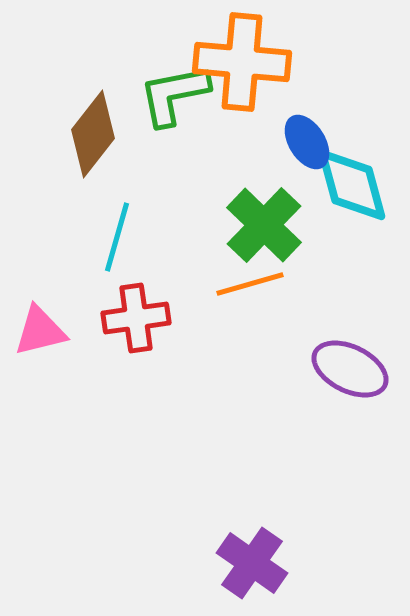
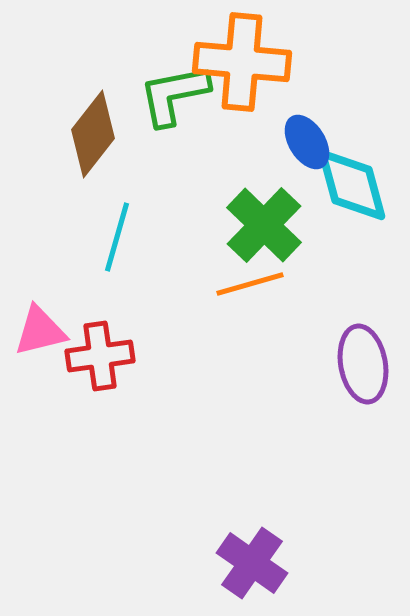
red cross: moved 36 px left, 38 px down
purple ellipse: moved 13 px right, 5 px up; rotated 54 degrees clockwise
